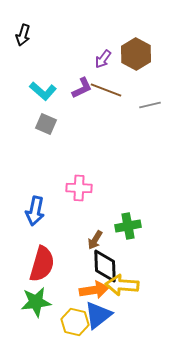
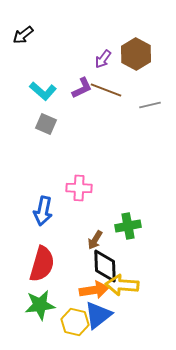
black arrow: rotated 35 degrees clockwise
blue arrow: moved 8 px right
green star: moved 4 px right, 3 px down
